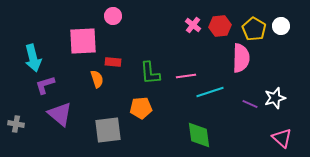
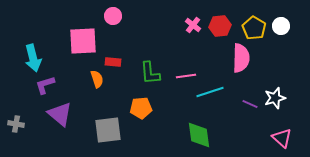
yellow pentagon: moved 1 px up
